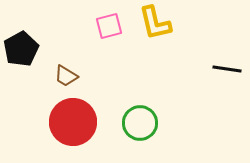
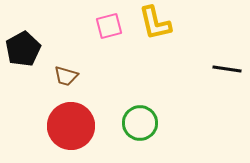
black pentagon: moved 2 px right
brown trapezoid: rotated 15 degrees counterclockwise
red circle: moved 2 px left, 4 px down
